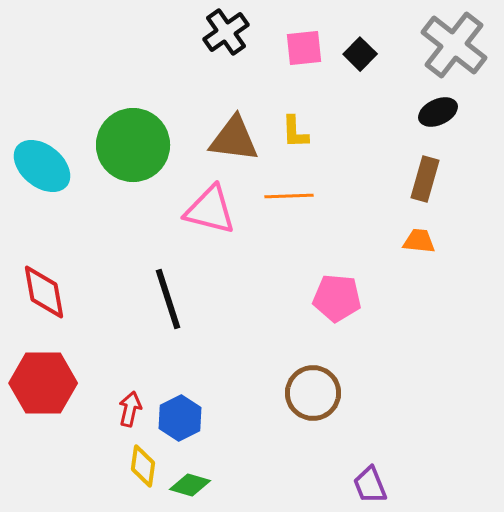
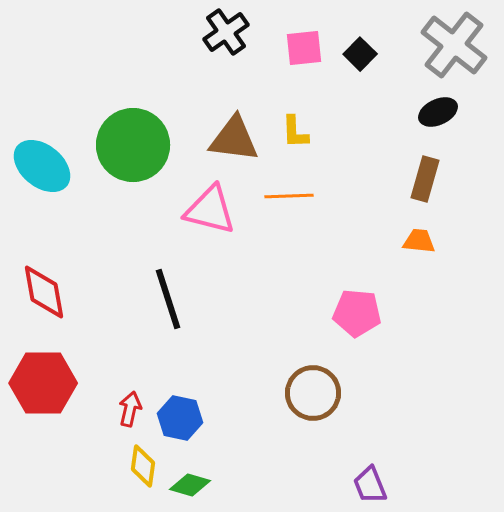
pink pentagon: moved 20 px right, 15 px down
blue hexagon: rotated 21 degrees counterclockwise
